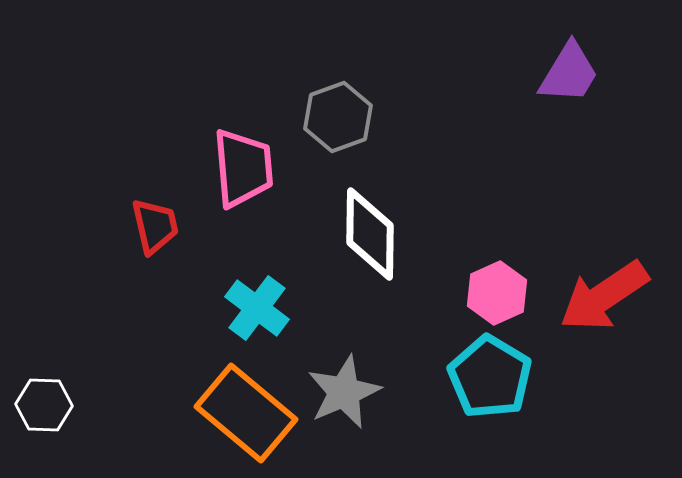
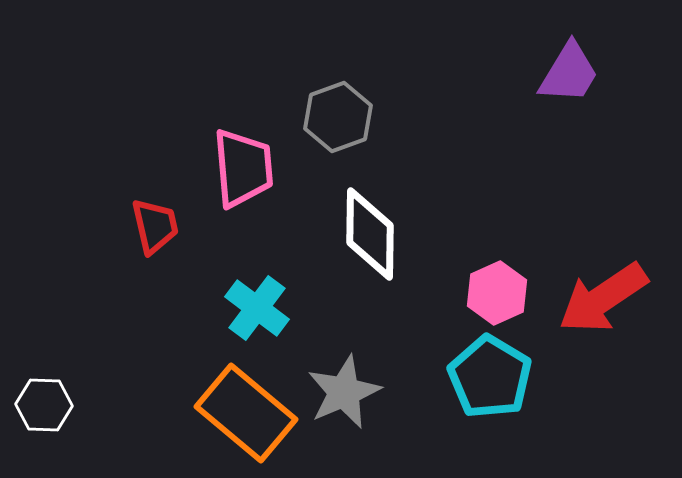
red arrow: moved 1 px left, 2 px down
